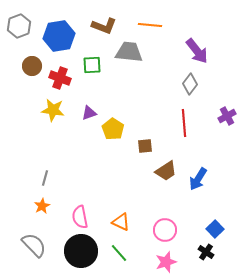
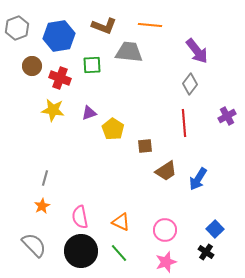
gray hexagon: moved 2 px left, 2 px down
